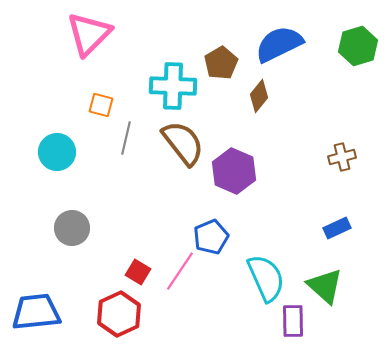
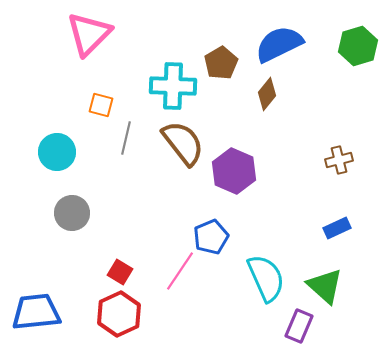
brown diamond: moved 8 px right, 2 px up
brown cross: moved 3 px left, 3 px down
gray circle: moved 15 px up
red square: moved 18 px left
purple rectangle: moved 6 px right, 5 px down; rotated 24 degrees clockwise
